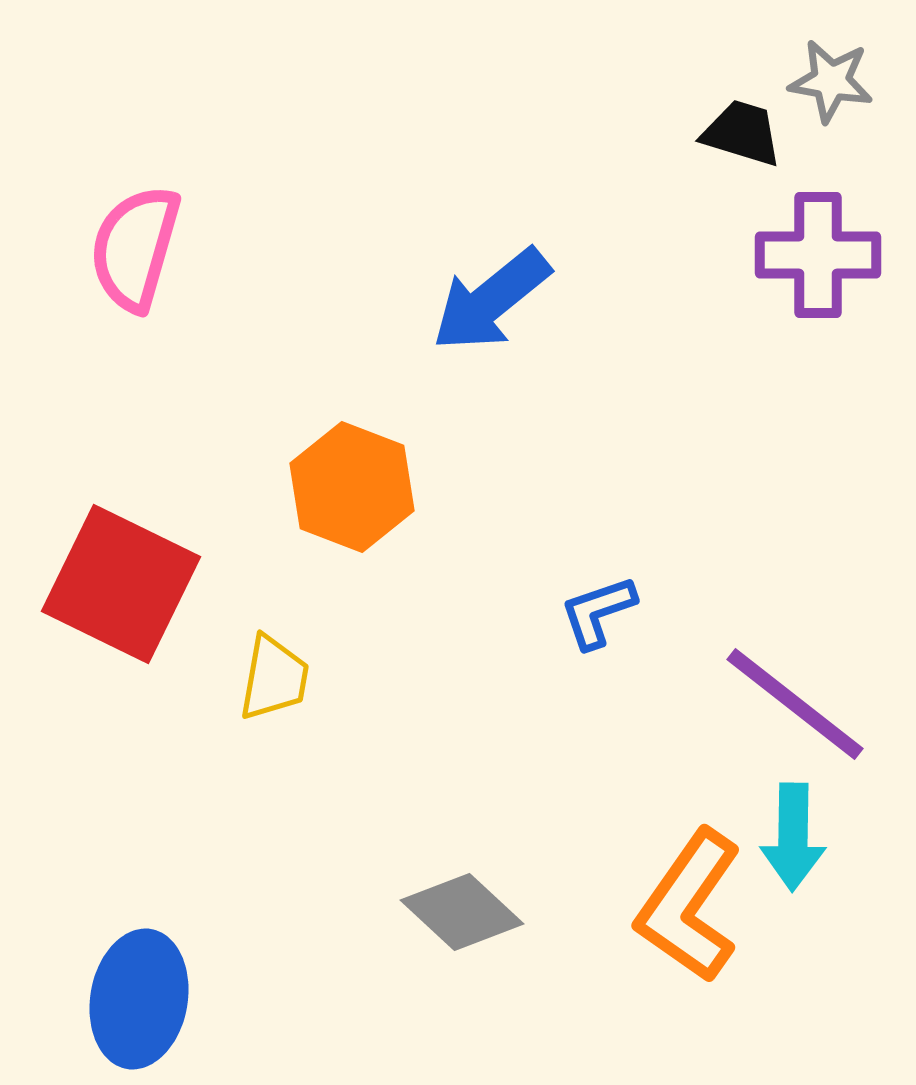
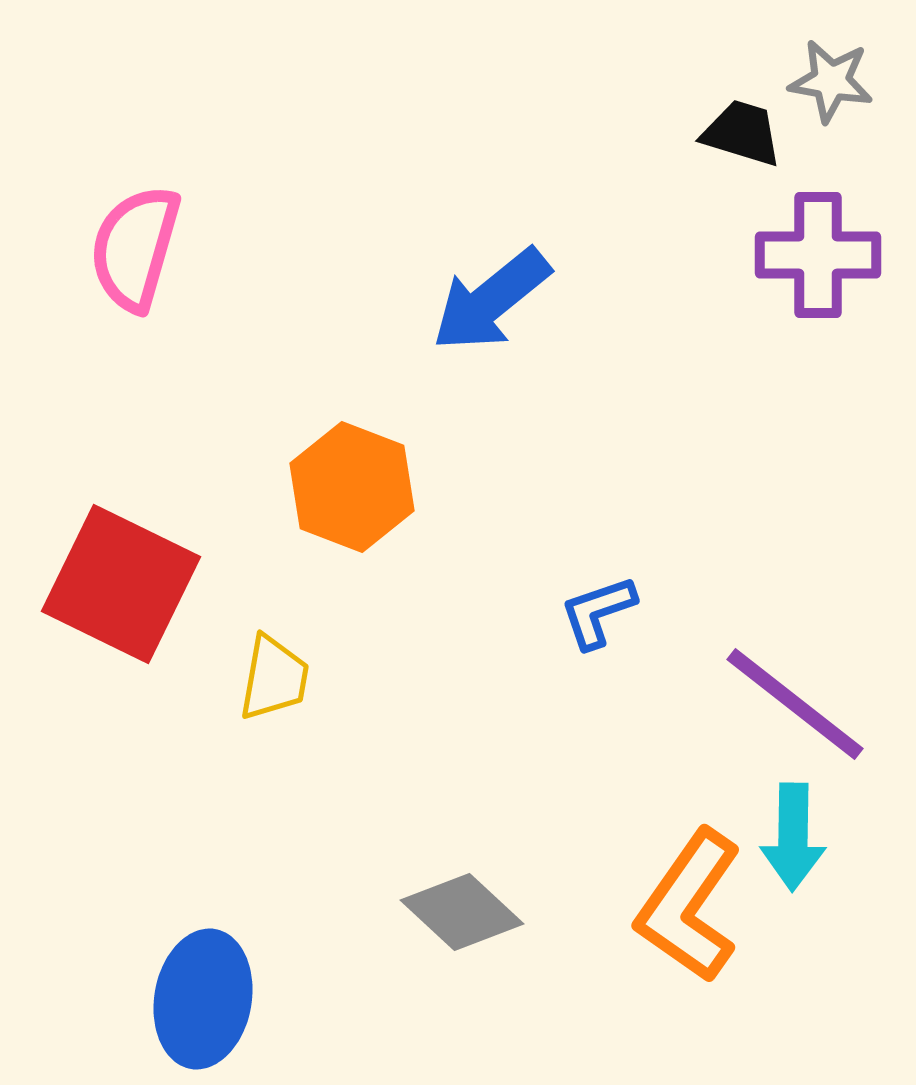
blue ellipse: moved 64 px right
